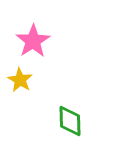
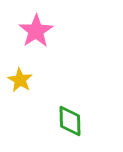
pink star: moved 3 px right, 10 px up
